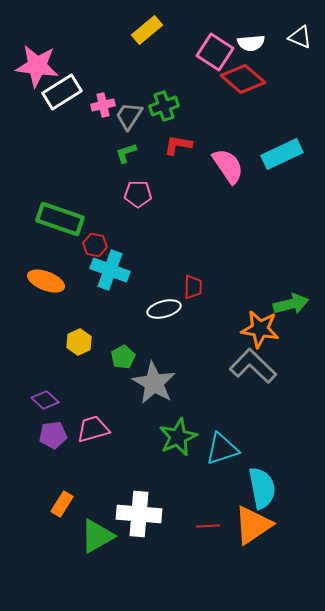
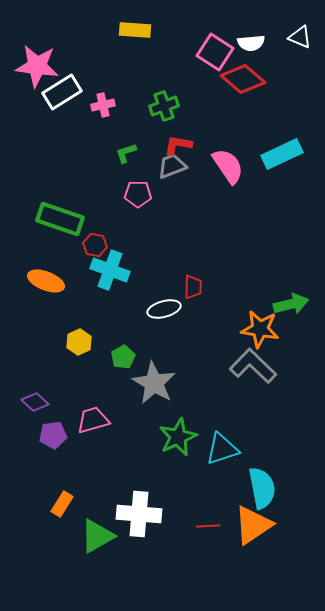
yellow rectangle: moved 12 px left; rotated 44 degrees clockwise
gray trapezoid: moved 43 px right, 50 px down; rotated 36 degrees clockwise
purple diamond: moved 10 px left, 2 px down
pink trapezoid: moved 9 px up
